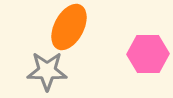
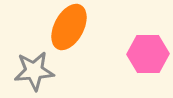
gray star: moved 13 px left; rotated 6 degrees counterclockwise
